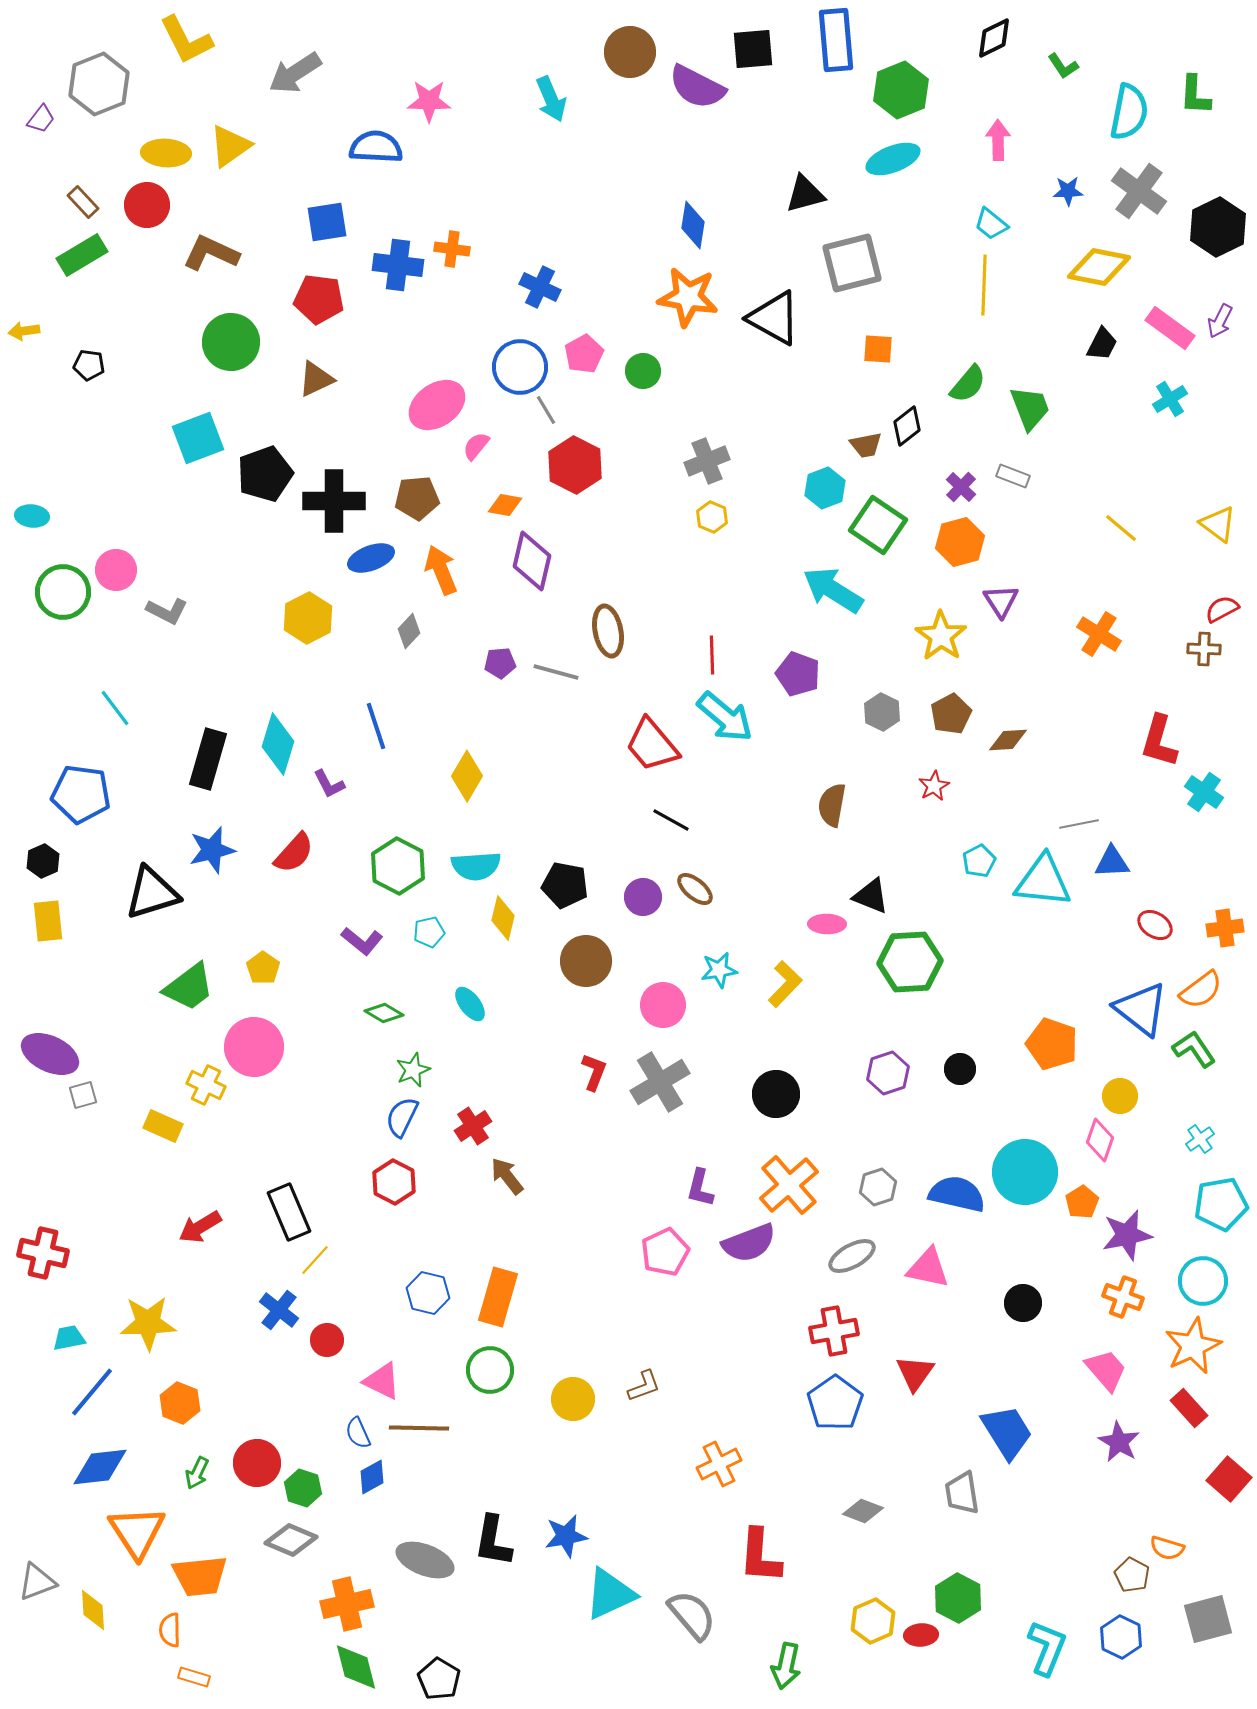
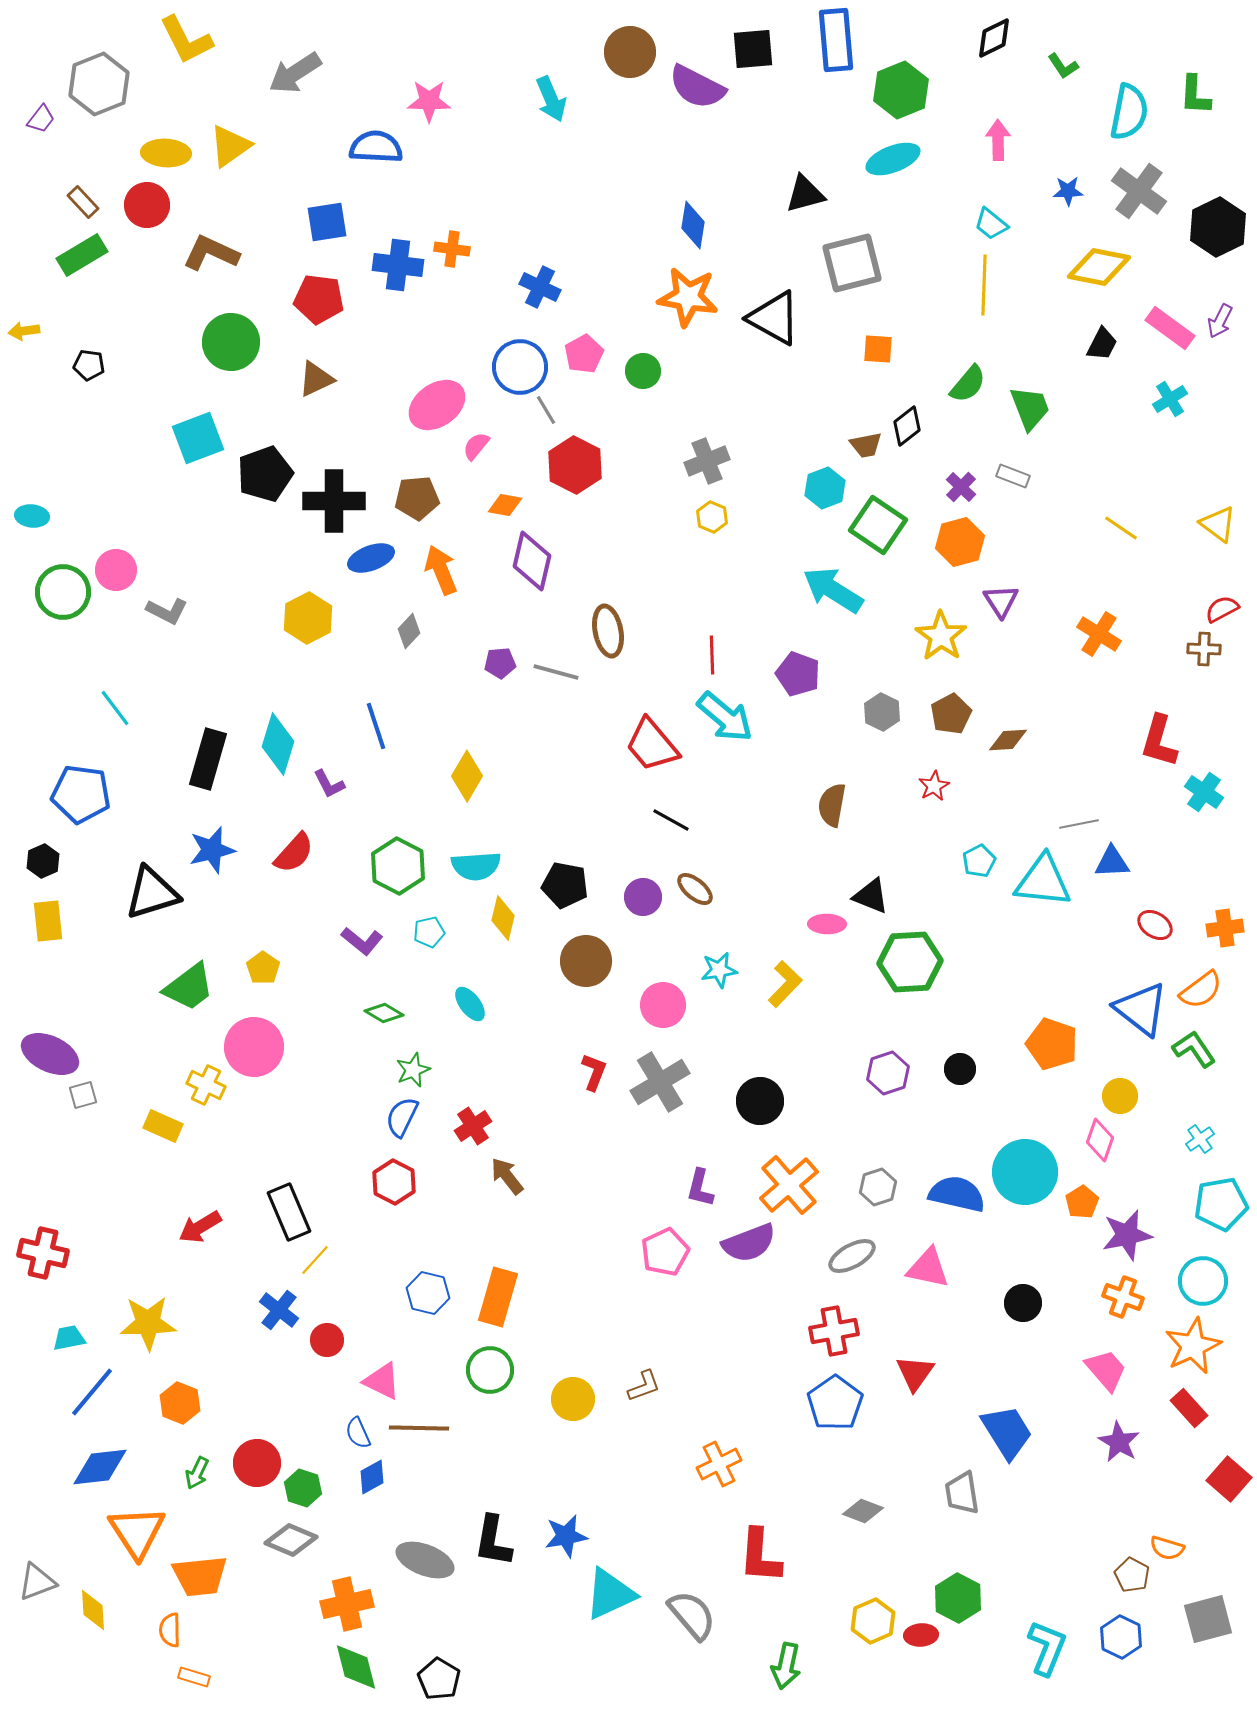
yellow line at (1121, 528): rotated 6 degrees counterclockwise
black circle at (776, 1094): moved 16 px left, 7 px down
